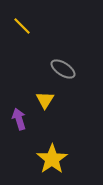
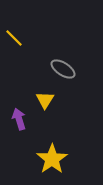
yellow line: moved 8 px left, 12 px down
